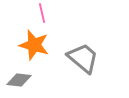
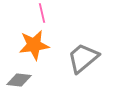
orange star: rotated 24 degrees counterclockwise
gray trapezoid: rotated 80 degrees counterclockwise
